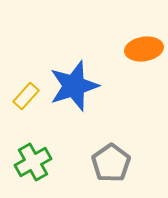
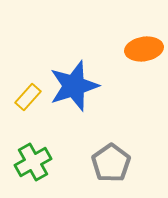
yellow rectangle: moved 2 px right, 1 px down
